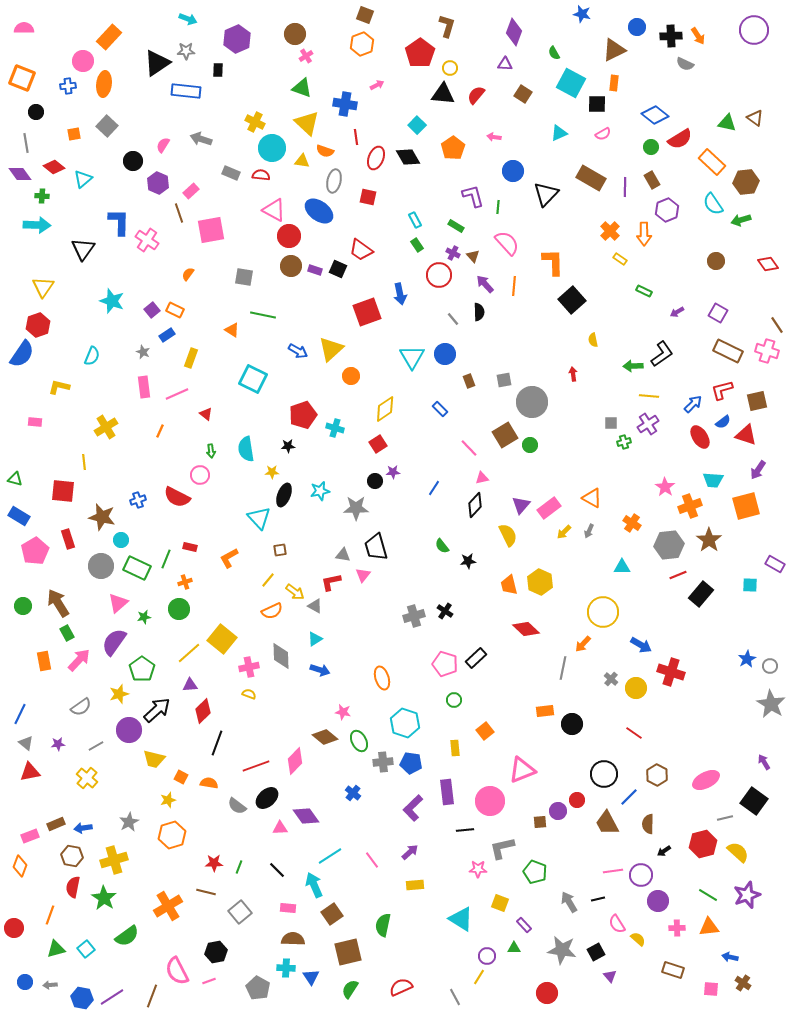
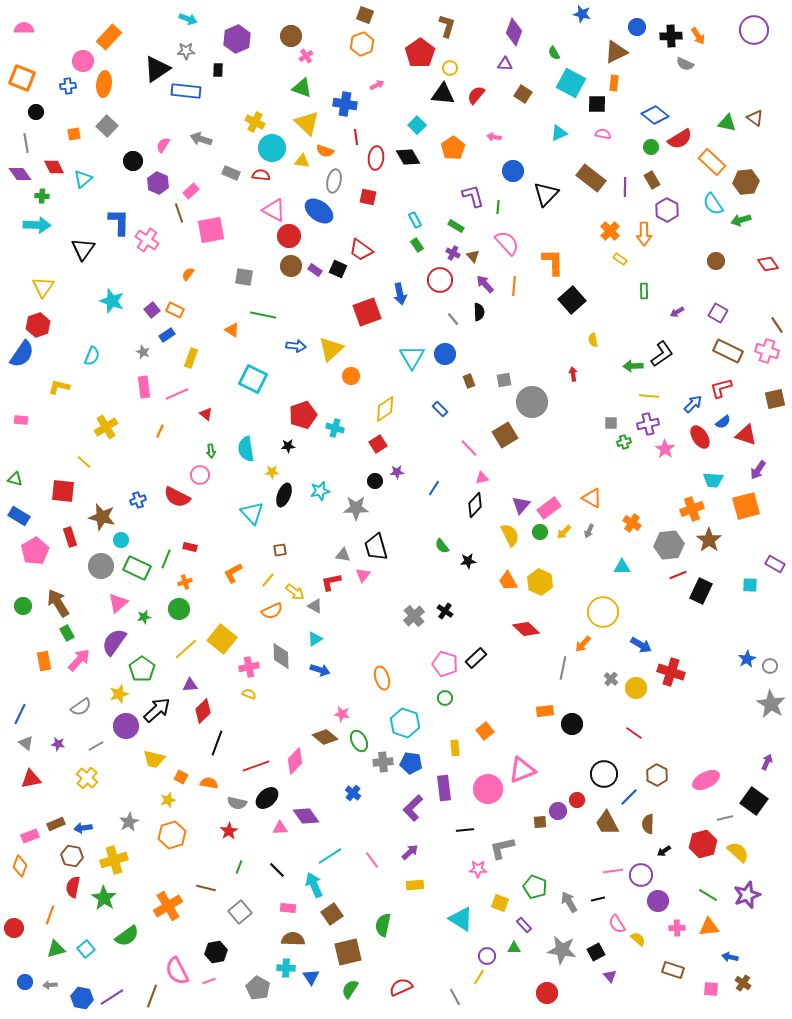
brown circle at (295, 34): moved 4 px left, 2 px down
brown triangle at (614, 50): moved 2 px right, 2 px down
black triangle at (157, 63): moved 6 px down
pink semicircle at (603, 134): rotated 140 degrees counterclockwise
red ellipse at (376, 158): rotated 15 degrees counterclockwise
red diamond at (54, 167): rotated 25 degrees clockwise
brown rectangle at (591, 178): rotated 8 degrees clockwise
purple hexagon at (667, 210): rotated 10 degrees counterclockwise
purple rectangle at (315, 270): rotated 16 degrees clockwise
red circle at (439, 275): moved 1 px right, 5 px down
green rectangle at (644, 291): rotated 63 degrees clockwise
blue arrow at (298, 351): moved 2 px left, 5 px up; rotated 24 degrees counterclockwise
red L-shape at (722, 390): moved 1 px left, 2 px up
brown square at (757, 401): moved 18 px right, 2 px up
pink rectangle at (35, 422): moved 14 px left, 2 px up
purple cross at (648, 424): rotated 20 degrees clockwise
green circle at (530, 445): moved 10 px right, 87 px down
yellow line at (84, 462): rotated 42 degrees counterclockwise
purple star at (393, 472): moved 4 px right
pink star at (665, 487): moved 38 px up
orange cross at (690, 506): moved 2 px right, 3 px down
cyan triangle at (259, 518): moved 7 px left, 5 px up
yellow semicircle at (508, 535): moved 2 px right
red rectangle at (68, 539): moved 2 px right, 2 px up
orange L-shape at (229, 558): moved 4 px right, 15 px down
orange trapezoid at (509, 585): moved 1 px left, 4 px up; rotated 15 degrees counterclockwise
black rectangle at (701, 594): moved 3 px up; rotated 15 degrees counterclockwise
gray cross at (414, 616): rotated 25 degrees counterclockwise
yellow line at (189, 653): moved 3 px left, 4 px up
green circle at (454, 700): moved 9 px left, 2 px up
pink star at (343, 712): moved 1 px left, 2 px down
purple circle at (129, 730): moved 3 px left, 4 px up
purple star at (58, 744): rotated 16 degrees clockwise
purple arrow at (764, 762): moved 3 px right; rotated 56 degrees clockwise
red triangle at (30, 772): moved 1 px right, 7 px down
purple rectangle at (447, 792): moved 3 px left, 4 px up
pink circle at (490, 801): moved 2 px left, 12 px up
gray semicircle at (237, 806): moved 3 px up; rotated 24 degrees counterclockwise
red star at (214, 863): moved 15 px right, 32 px up; rotated 30 degrees counterclockwise
green pentagon at (535, 872): moved 15 px down
brown line at (206, 892): moved 4 px up
